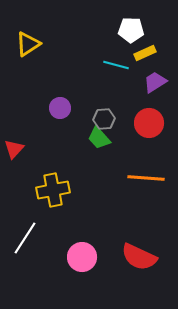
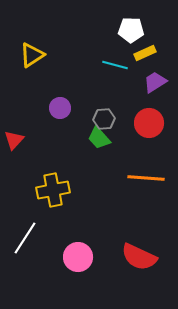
yellow triangle: moved 4 px right, 11 px down
cyan line: moved 1 px left
red triangle: moved 9 px up
pink circle: moved 4 px left
